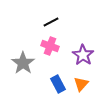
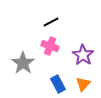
orange triangle: moved 2 px right
